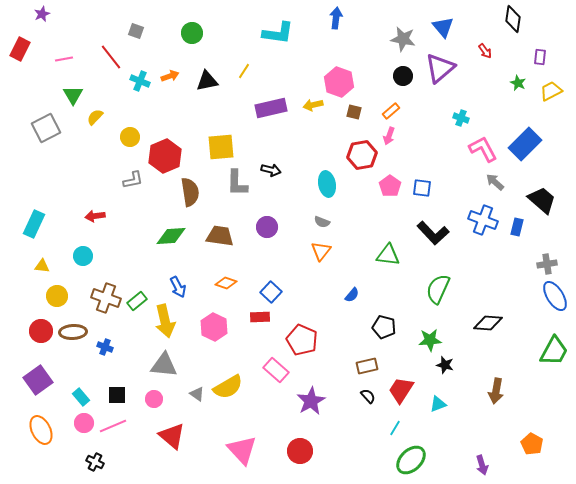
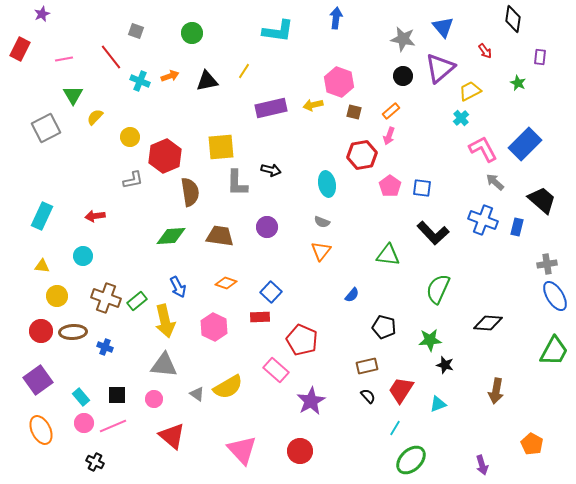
cyan L-shape at (278, 33): moved 2 px up
yellow trapezoid at (551, 91): moved 81 px left
cyan cross at (461, 118): rotated 28 degrees clockwise
cyan rectangle at (34, 224): moved 8 px right, 8 px up
